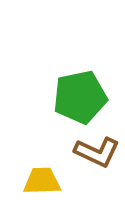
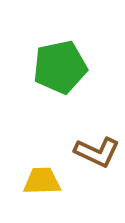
green pentagon: moved 20 px left, 30 px up
